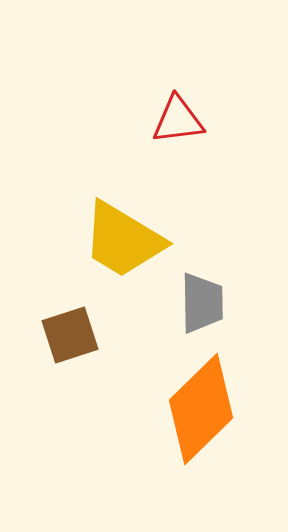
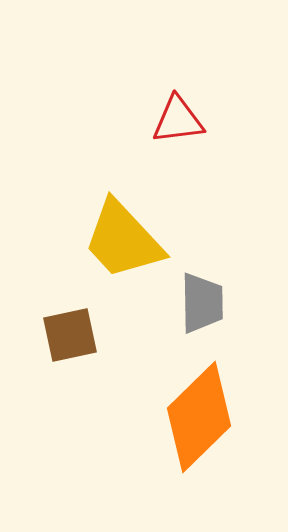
yellow trapezoid: rotated 16 degrees clockwise
brown square: rotated 6 degrees clockwise
orange diamond: moved 2 px left, 8 px down
